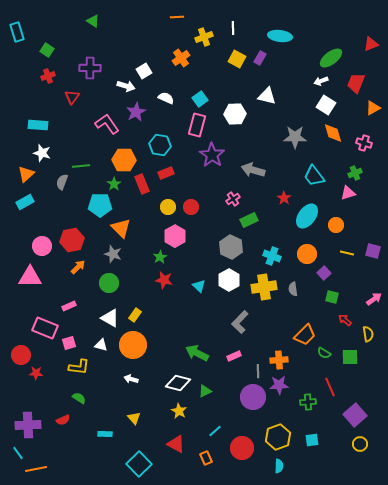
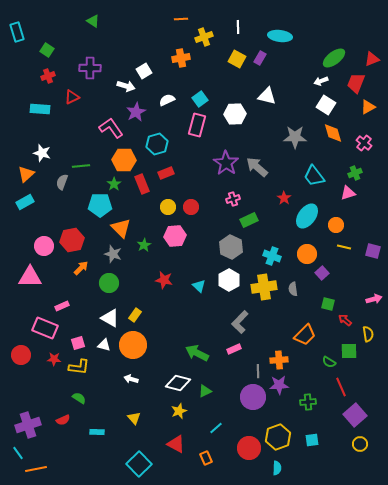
orange line at (177, 17): moved 4 px right, 2 px down
white line at (233, 28): moved 5 px right, 1 px up
red triangle at (371, 44): moved 1 px right, 15 px down
orange cross at (181, 58): rotated 24 degrees clockwise
green ellipse at (331, 58): moved 3 px right
red triangle at (72, 97): rotated 28 degrees clockwise
white semicircle at (166, 98): moved 1 px right, 2 px down; rotated 49 degrees counterclockwise
orange triangle at (373, 108): moved 5 px left, 1 px up
pink L-shape at (107, 124): moved 4 px right, 4 px down
cyan rectangle at (38, 125): moved 2 px right, 16 px up
pink cross at (364, 143): rotated 21 degrees clockwise
cyan hexagon at (160, 145): moved 3 px left, 1 px up; rotated 25 degrees counterclockwise
purple star at (212, 155): moved 14 px right, 8 px down
gray arrow at (253, 170): moved 4 px right, 3 px up; rotated 25 degrees clockwise
pink cross at (233, 199): rotated 16 degrees clockwise
pink hexagon at (175, 236): rotated 25 degrees clockwise
pink circle at (42, 246): moved 2 px right
yellow line at (347, 253): moved 3 px left, 6 px up
green star at (160, 257): moved 16 px left, 12 px up
orange arrow at (78, 267): moved 3 px right, 1 px down
purple square at (324, 273): moved 2 px left
green square at (332, 297): moved 4 px left, 7 px down
pink arrow at (374, 299): rotated 21 degrees clockwise
pink rectangle at (69, 306): moved 7 px left
pink square at (69, 343): moved 9 px right
white triangle at (101, 345): moved 3 px right
green semicircle at (324, 353): moved 5 px right, 9 px down
pink rectangle at (234, 356): moved 7 px up
green square at (350, 357): moved 1 px left, 6 px up
red star at (36, 373): moved 18 px right, 14 px up
red line at (330, 387): moved 11 px right
yellow star at (179, 411): rotated 21 degrees clockwise
purple cross at (28, 425): rotated 15 degrees counterclockwise
cyan line at (215, 431): moved 1 px right, 3 px up
cyan rectangle at (105, 434): moved 8 px left, 2 px up
red circle at (242, 448): moved 7 px right
cyan semicircle at (279, 466): moved 2 px left, 2 px down
